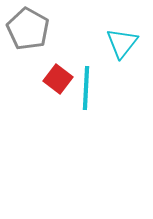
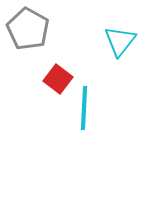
cyan triangle: moved 2 px left, 2 px up
cyan line: moved 2 px left, 20 px down
